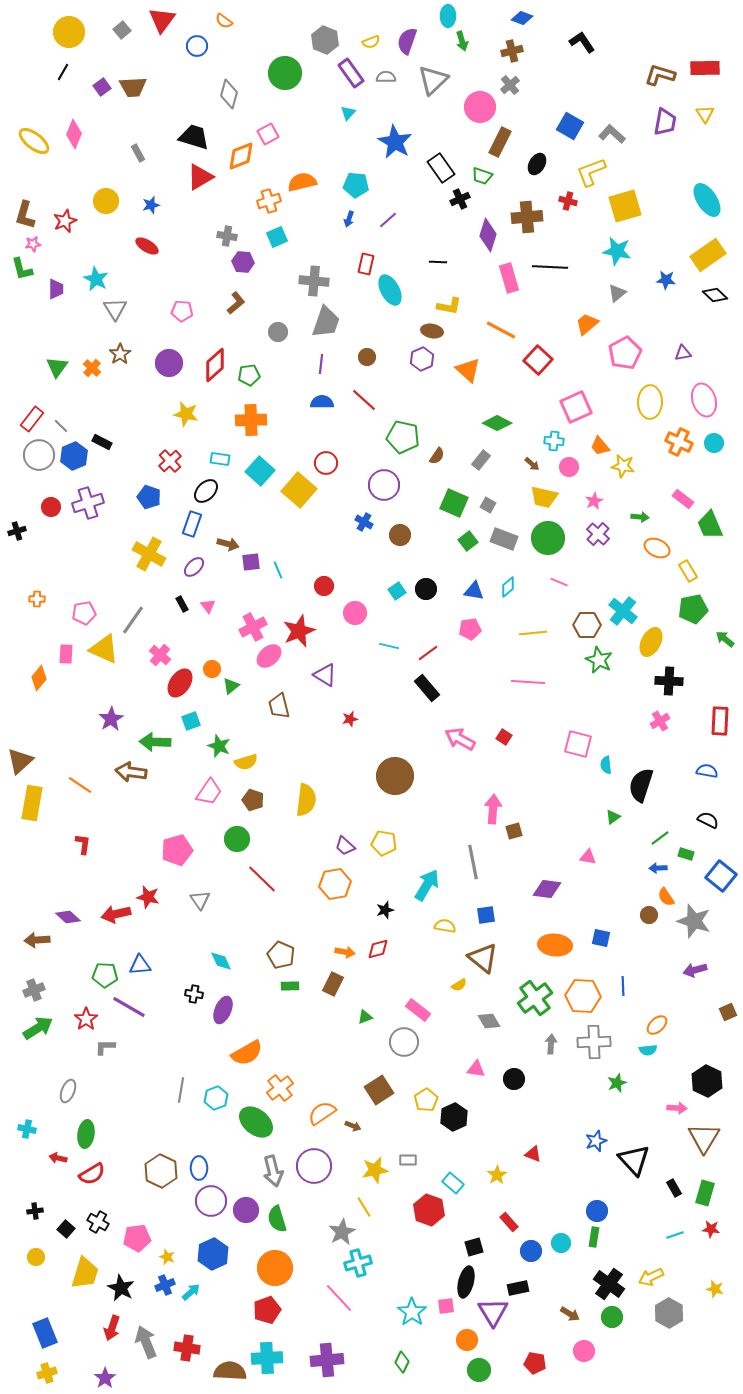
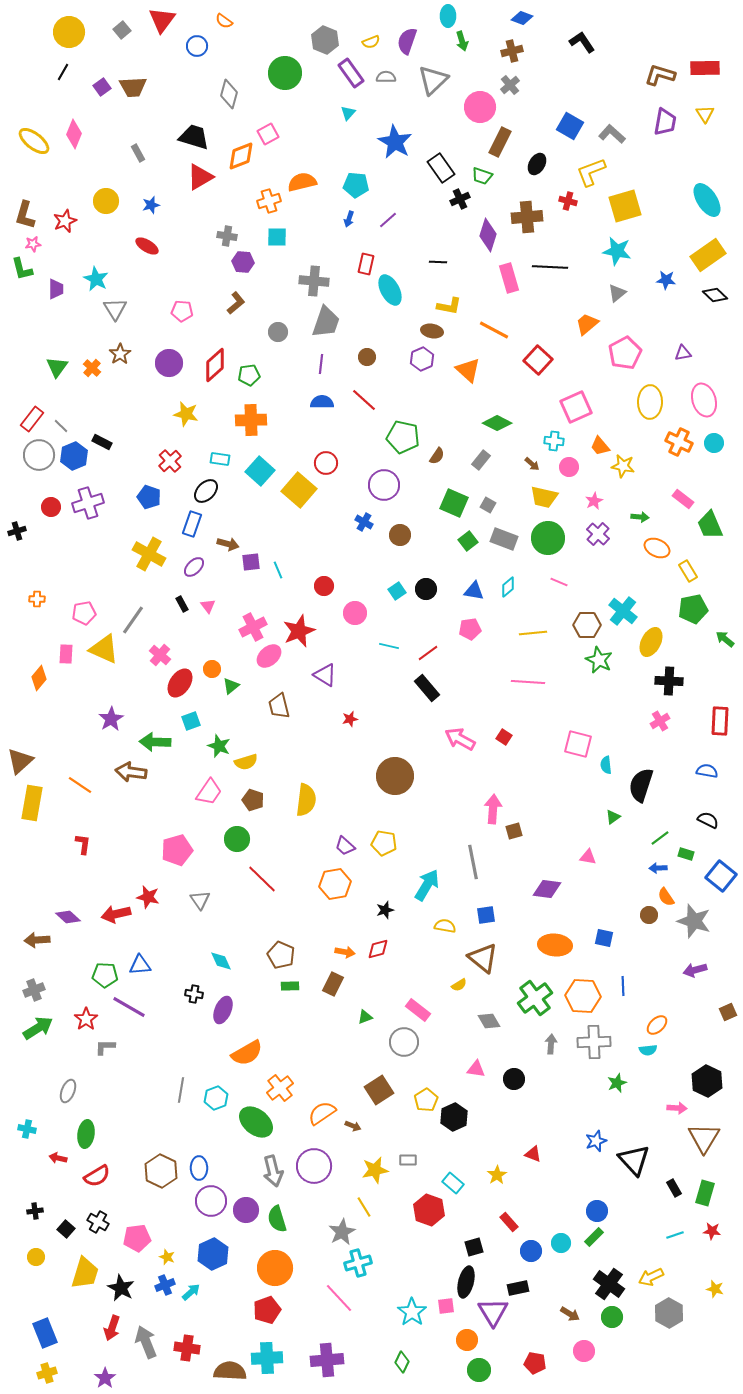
cyan square at (277, 237): rotated 25 degrees clockwise
orange line at (501, 330): moved 7 px left
blue square at (601, 938): moved 3 px right
red semicircle at (92, 1174): moved 5 px right, 2 px down
red star at (711, 1229): moved 1 px right, 2 px down
green rectangle at (594, 1237): rotated 36 degrees clockwise
